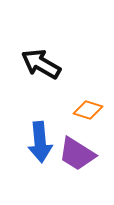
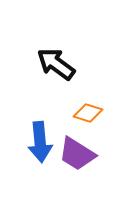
black arrow: moved 15 px right; rotated 6 degrees clockwise
orange diamond: moved 3 px down
